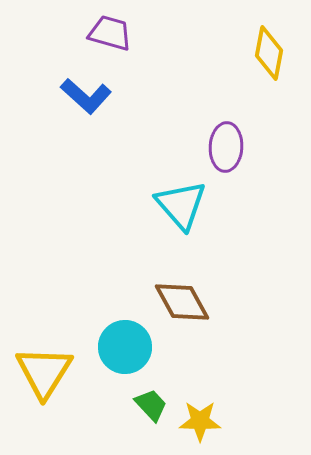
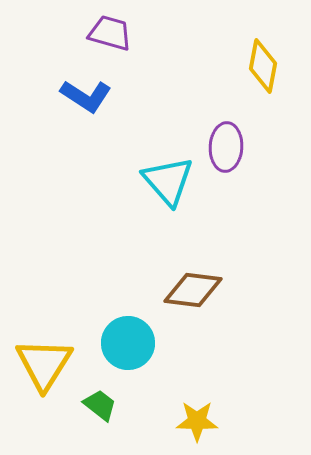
yellow diamond: moved 6 px left, 13 px down
blue L-shape: rotated 9 degrees counterclockwise
cyan triangle: moved 13 px left, 24 px up
brown diamond: moved 11 px right, 12 px up; rotated 54 degrees counterclockwise
cyan circle: moved 3 px right, 4 px up
yellow triangle: moved 8 px up
green trapezoid: moved 51 px left; rotated 9 degrees counterclockwise
yellow star: moved 3 px left
